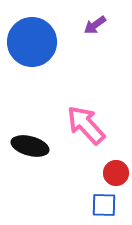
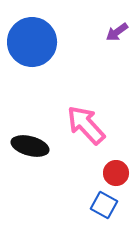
purple arrow: moved 22 px right, 7 px down
blue square: rotated 28 degrees clockwise
